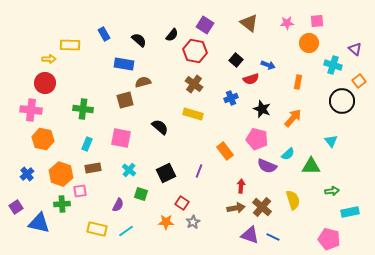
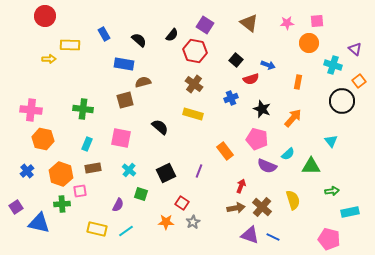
red circle at (45, 83): moved 67 px up
blue cross at (27, 174): moved 3 px up
red arrow at (241, 186): rotated 16 degrees clockwise
